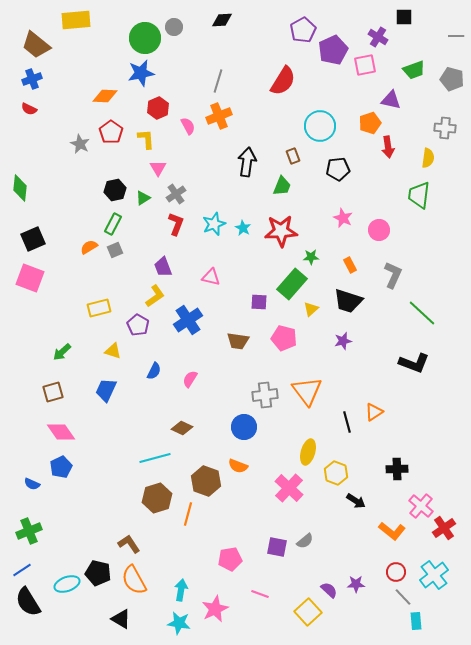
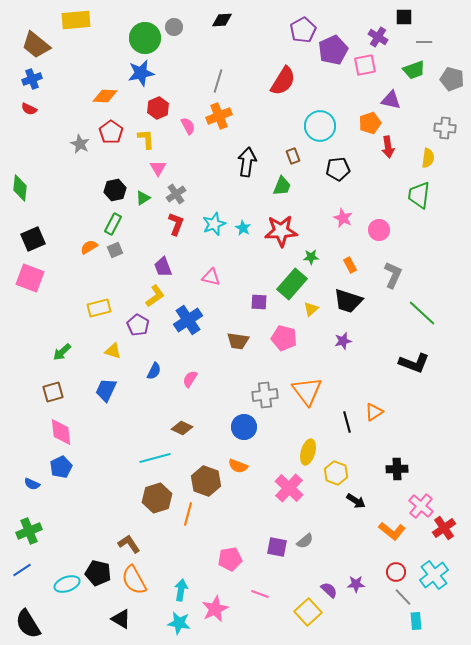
gray line at (456, 36): moved 32 px left, 6 px down
pink diamond at (61, 432): rotated 28 degrees clockwise
black semicircle at (28, 602): moved 22 px down
